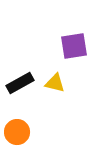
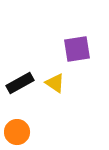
purple square: moved 3 px right, 3 px down
yellow triangle: rotated 20 degrees clockwise
